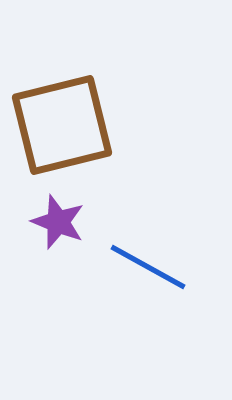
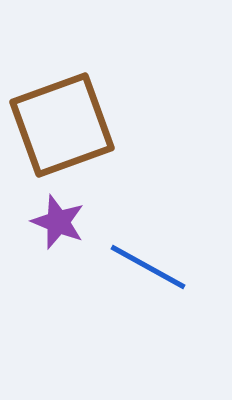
brown square: rotated 6 degrees counterclockwise
